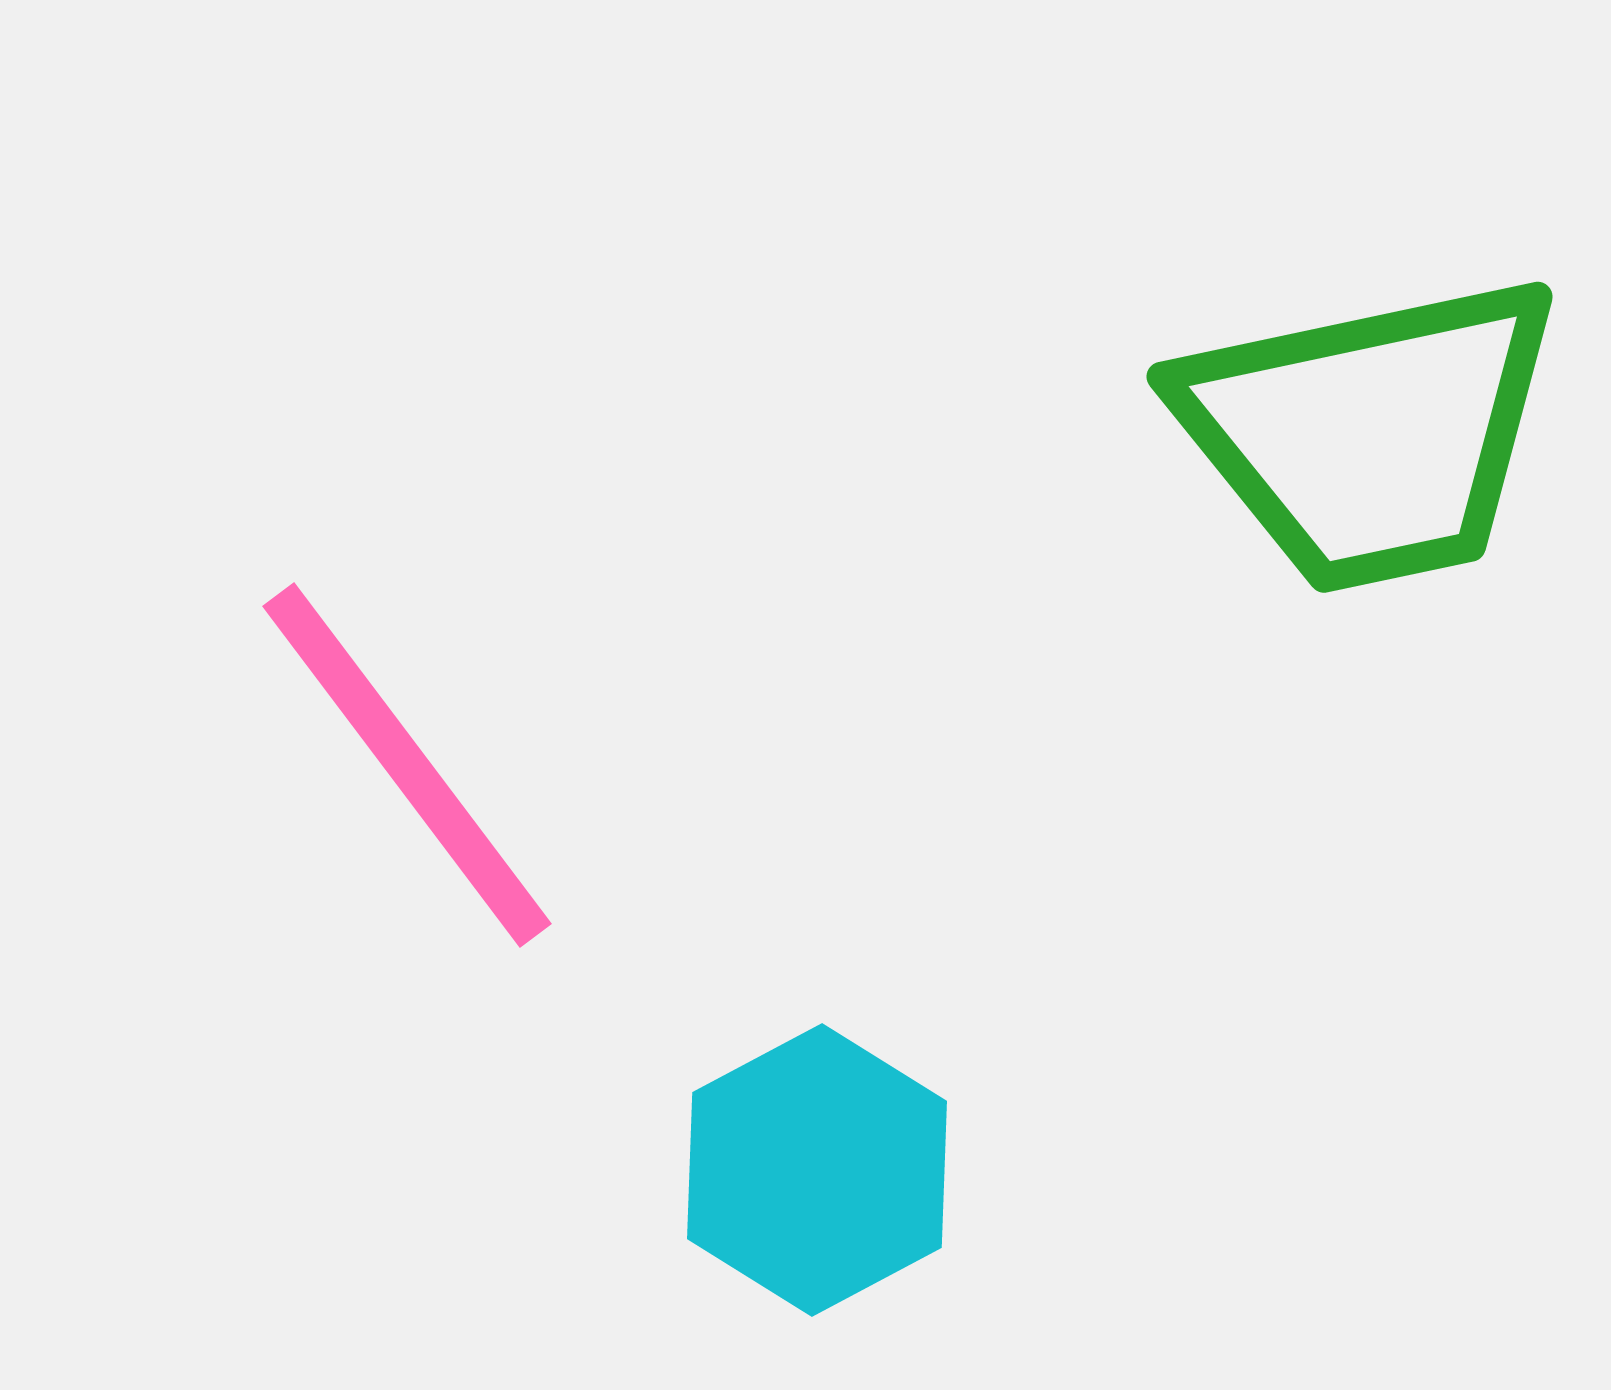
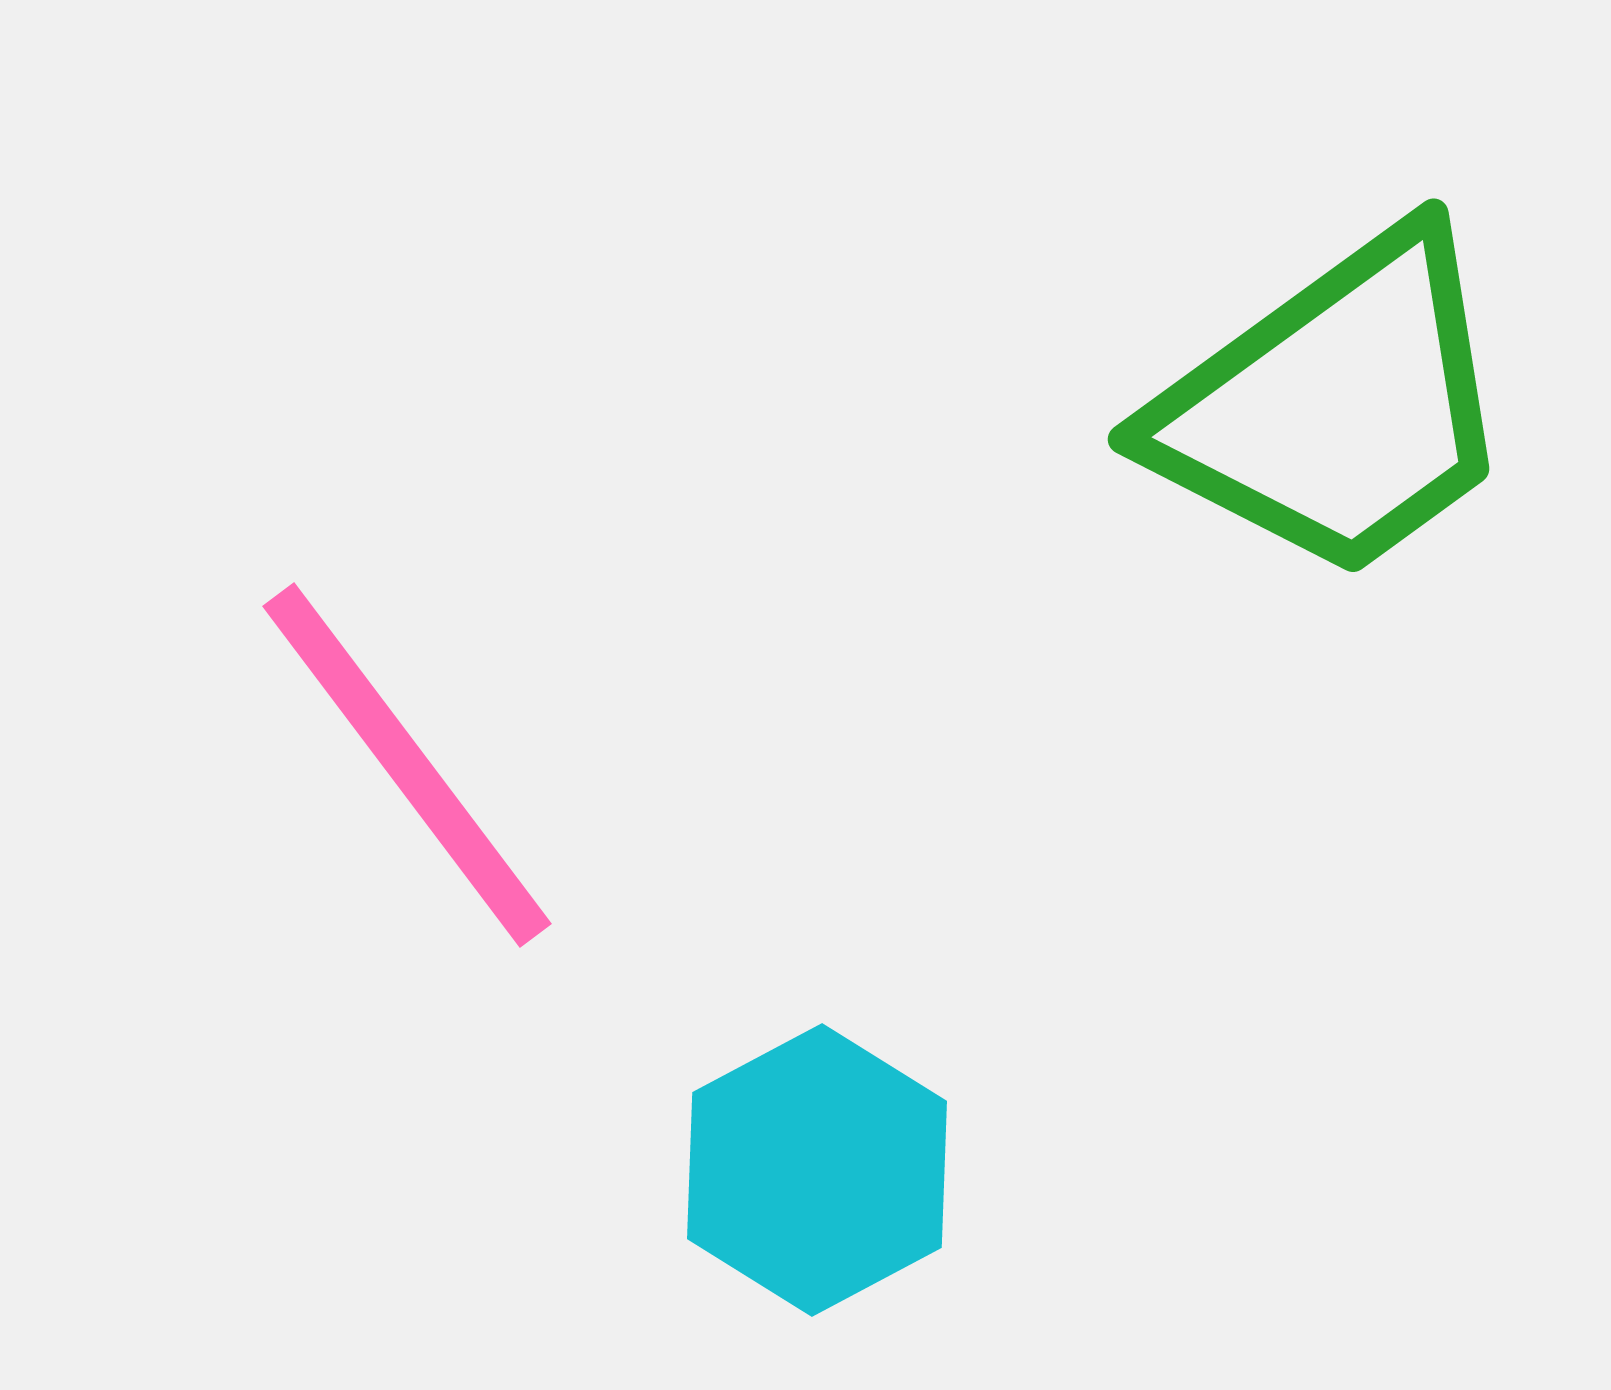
green trapezoid: moved 34 px left, 27 px up; rotated 24 degrees counterclockwise
